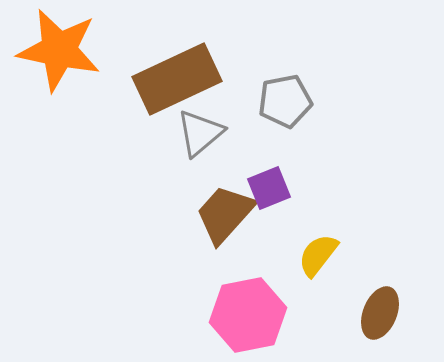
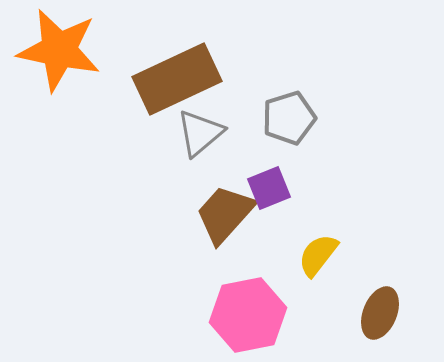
gray pentagon: moved 4 px right, 17 px down; rotated 6 degrees counterclockwise
